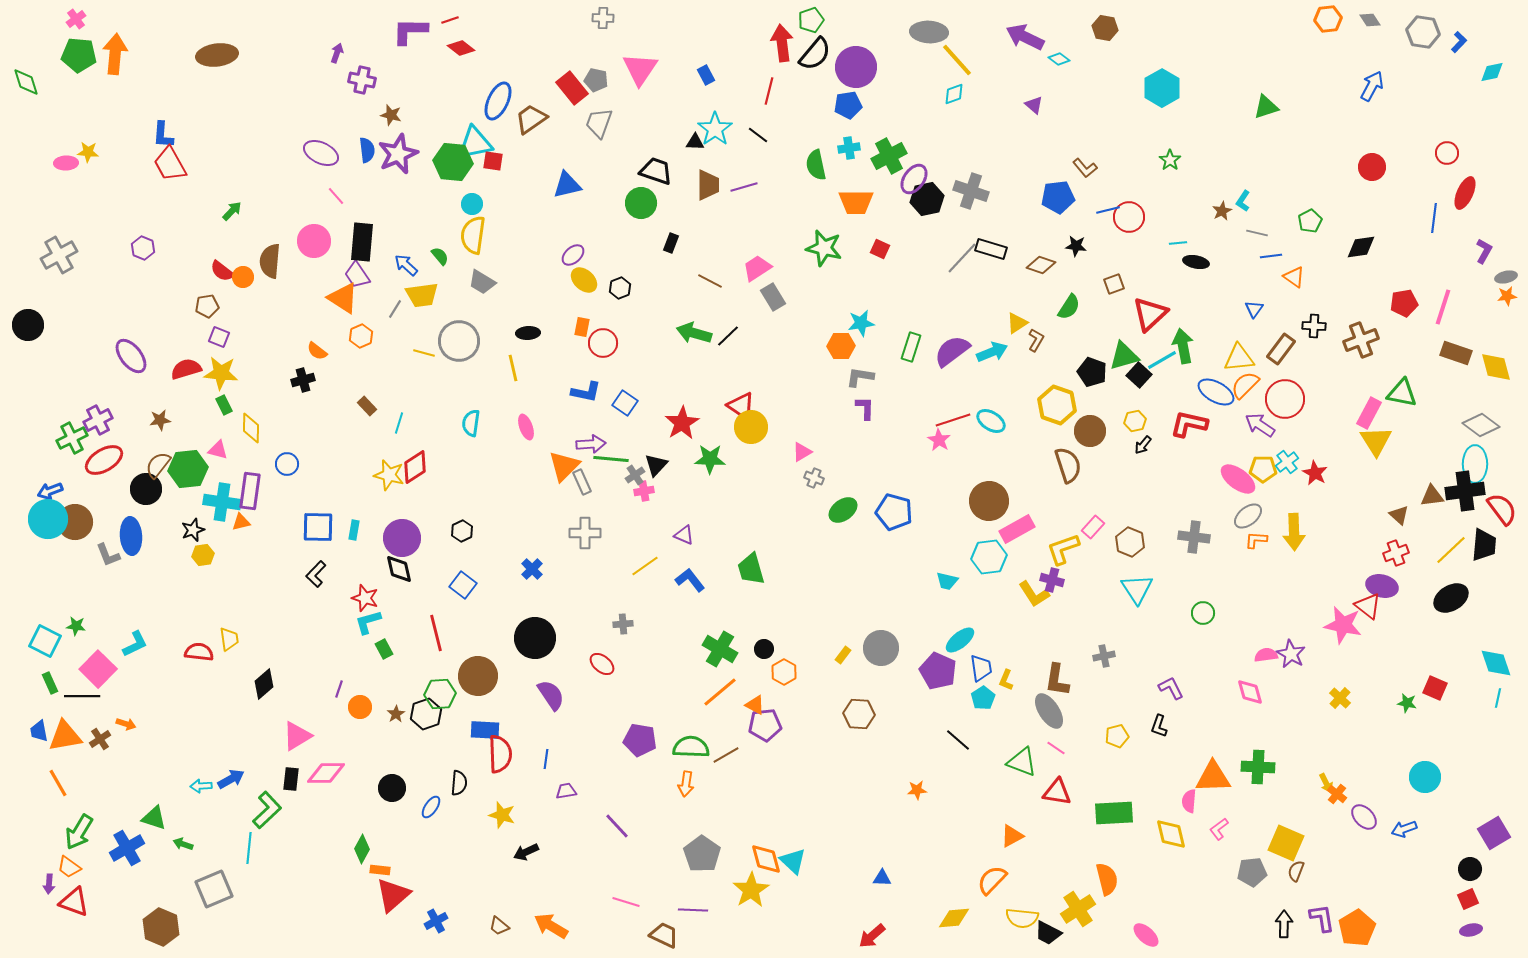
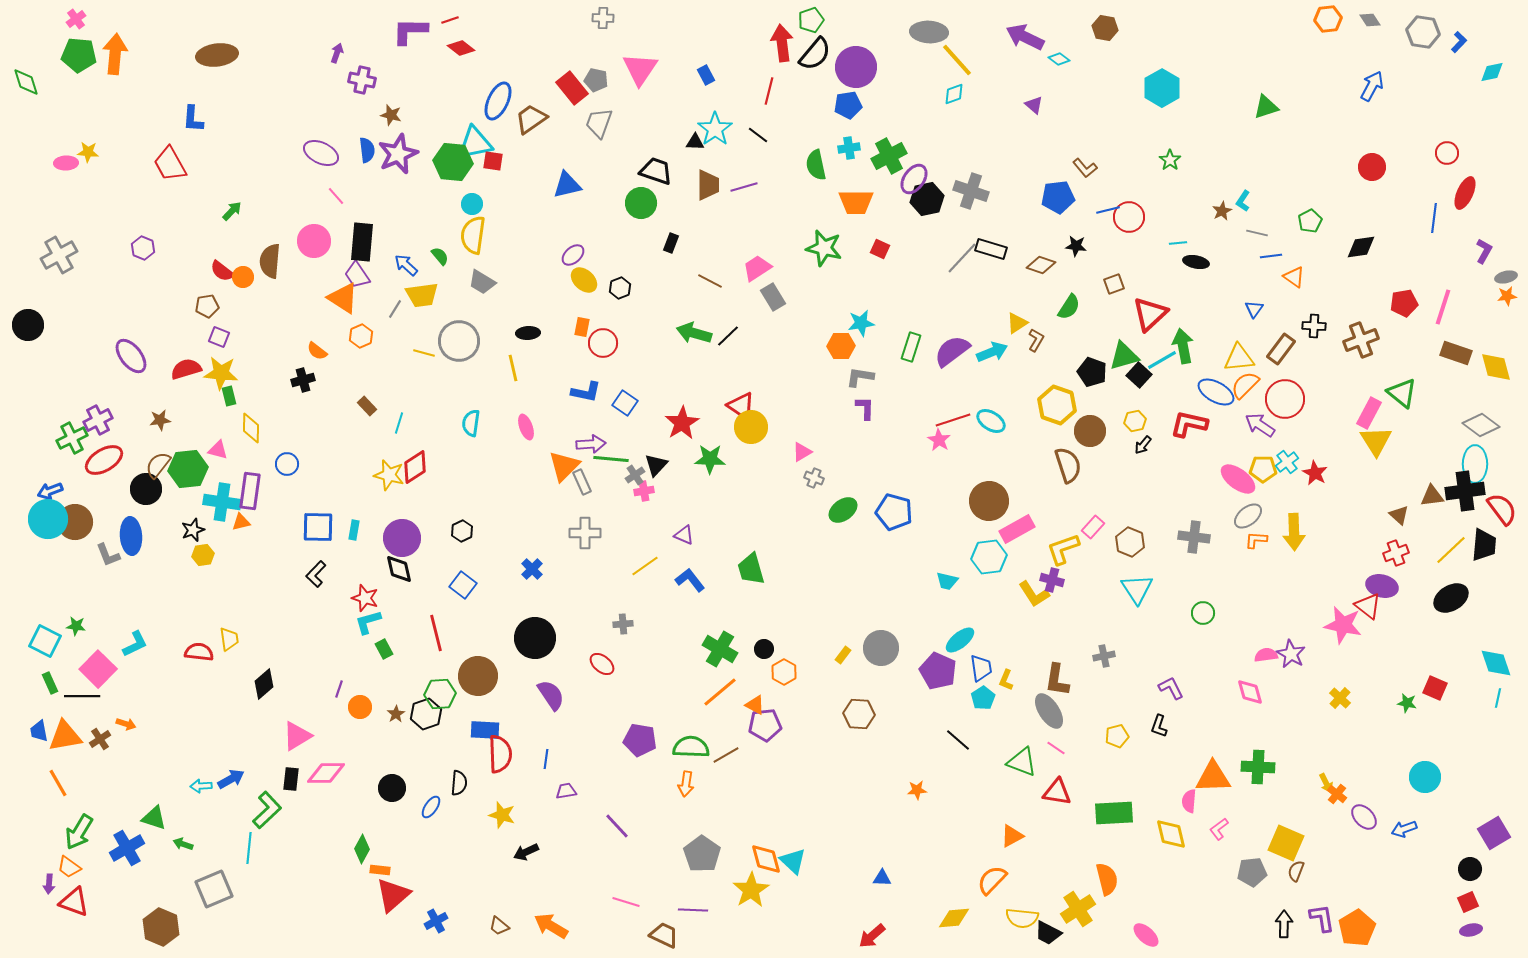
blue L-shape at (163, 135): moved 30 px right, 16 px up
green triangle at (1402, 393): rotated 28 degrees clockwise
green rectangle at (224, 405): moved 5 px right, 9 px up; rotated 12 degrees clockwise
red square at (1468, 899): moved 3 px down
